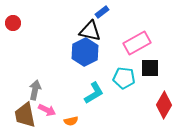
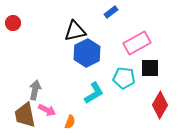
blue rectangle: moved 9 px right
black triangle: moved 15 px left; rotated 25 degrees counterclockwise
blue hexagon: moved 2 px right, 1 px down
red diamond: moved 4 px left
orange semicircle: moved 1 px left, 1 px down; rotated 56 degrees counterclockwise
